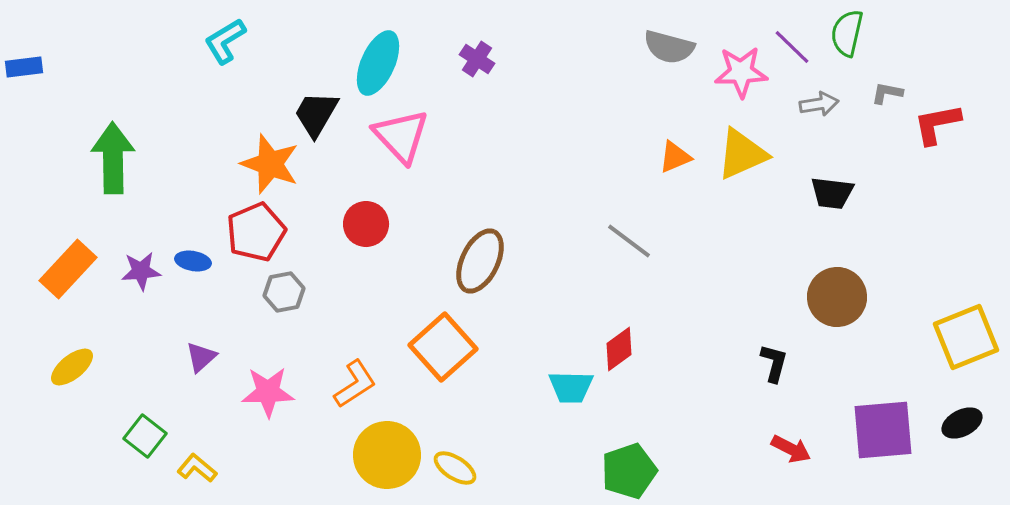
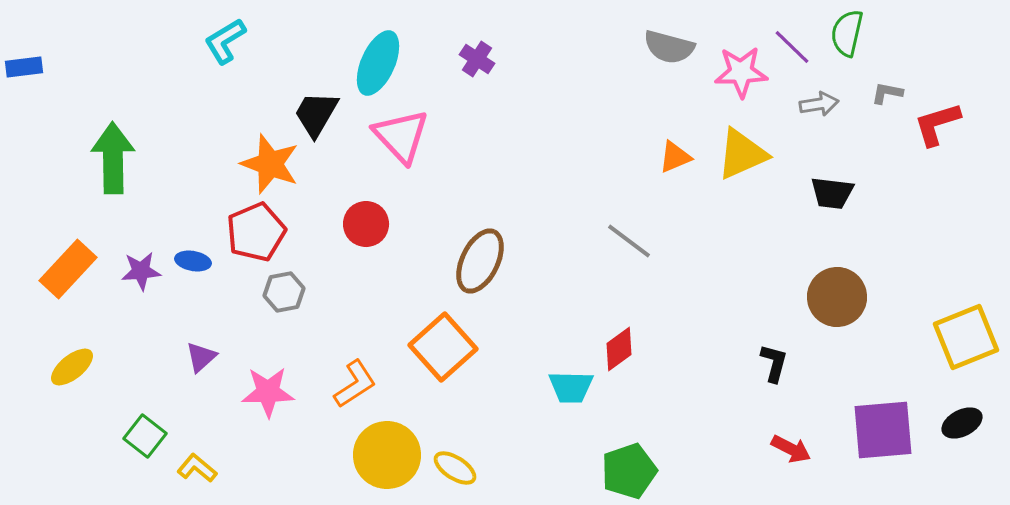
red L-shape at (937, 124): rotated 6 degrees counterclockwise
